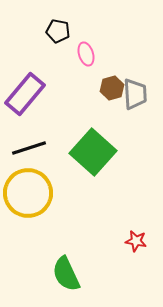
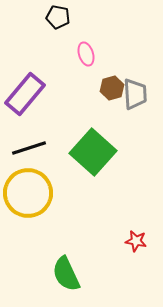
black pentagon: moved 14 px up
